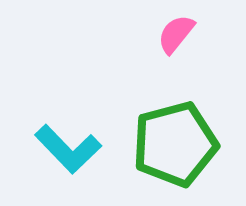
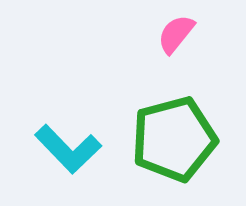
green pentagon: moved 1 px left, 5 px up
